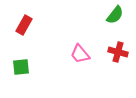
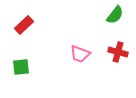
red rectangle: rotated 18 degrees clockwise
pink trapezoid: rotated 30 degrees counterclockwise
